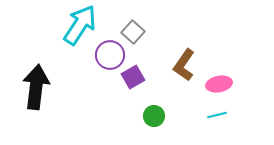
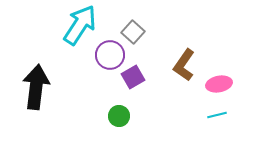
green circle: moved 35 px left
